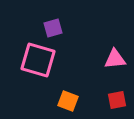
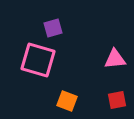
orange square: moved 1 px left
